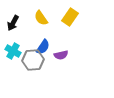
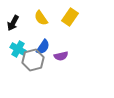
cyan cross: moved 5 px right, 2 px up
purple semicircle: moved 1 px down
gray hexagon: rotated 10 degrees counterclockwise
